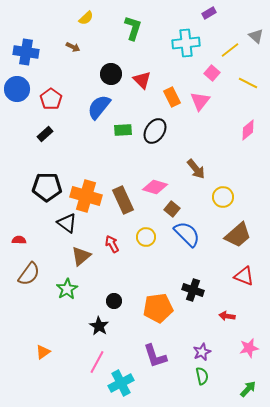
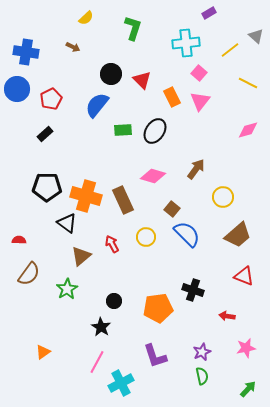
pink square at (212, 73): moved 13 px left
red pentagon at (51, 99): rotated 10 degrees clockwise
blue semicircle at (99, 107): moved 2 px left, 2 px up
pink diamond at (248, 130): rotated 25 degrees clockwise
brown arrow at (196, 169): rotated 105 degrees counterclockwise
pink diamond at (155, 187): moved 2 px left, 11 px up
black star at (99, 326): moved 2 px right, 1 px down
pink star at (249, 348): moved 3 px left
